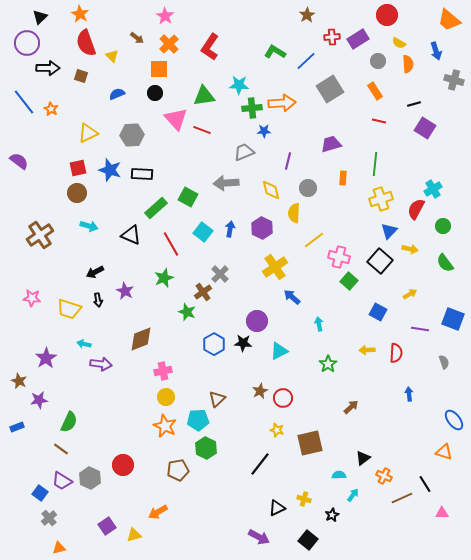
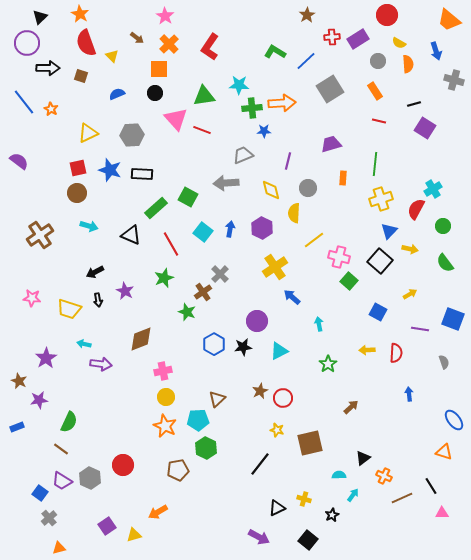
gray trapezoid at (244, 152): moved 1 px left, 3 px down
black star at (243, 343): moved 4 px down; rotated 12 degrees counterclockwise
black line at (425, 484): moved 6 px right, 2 px down
